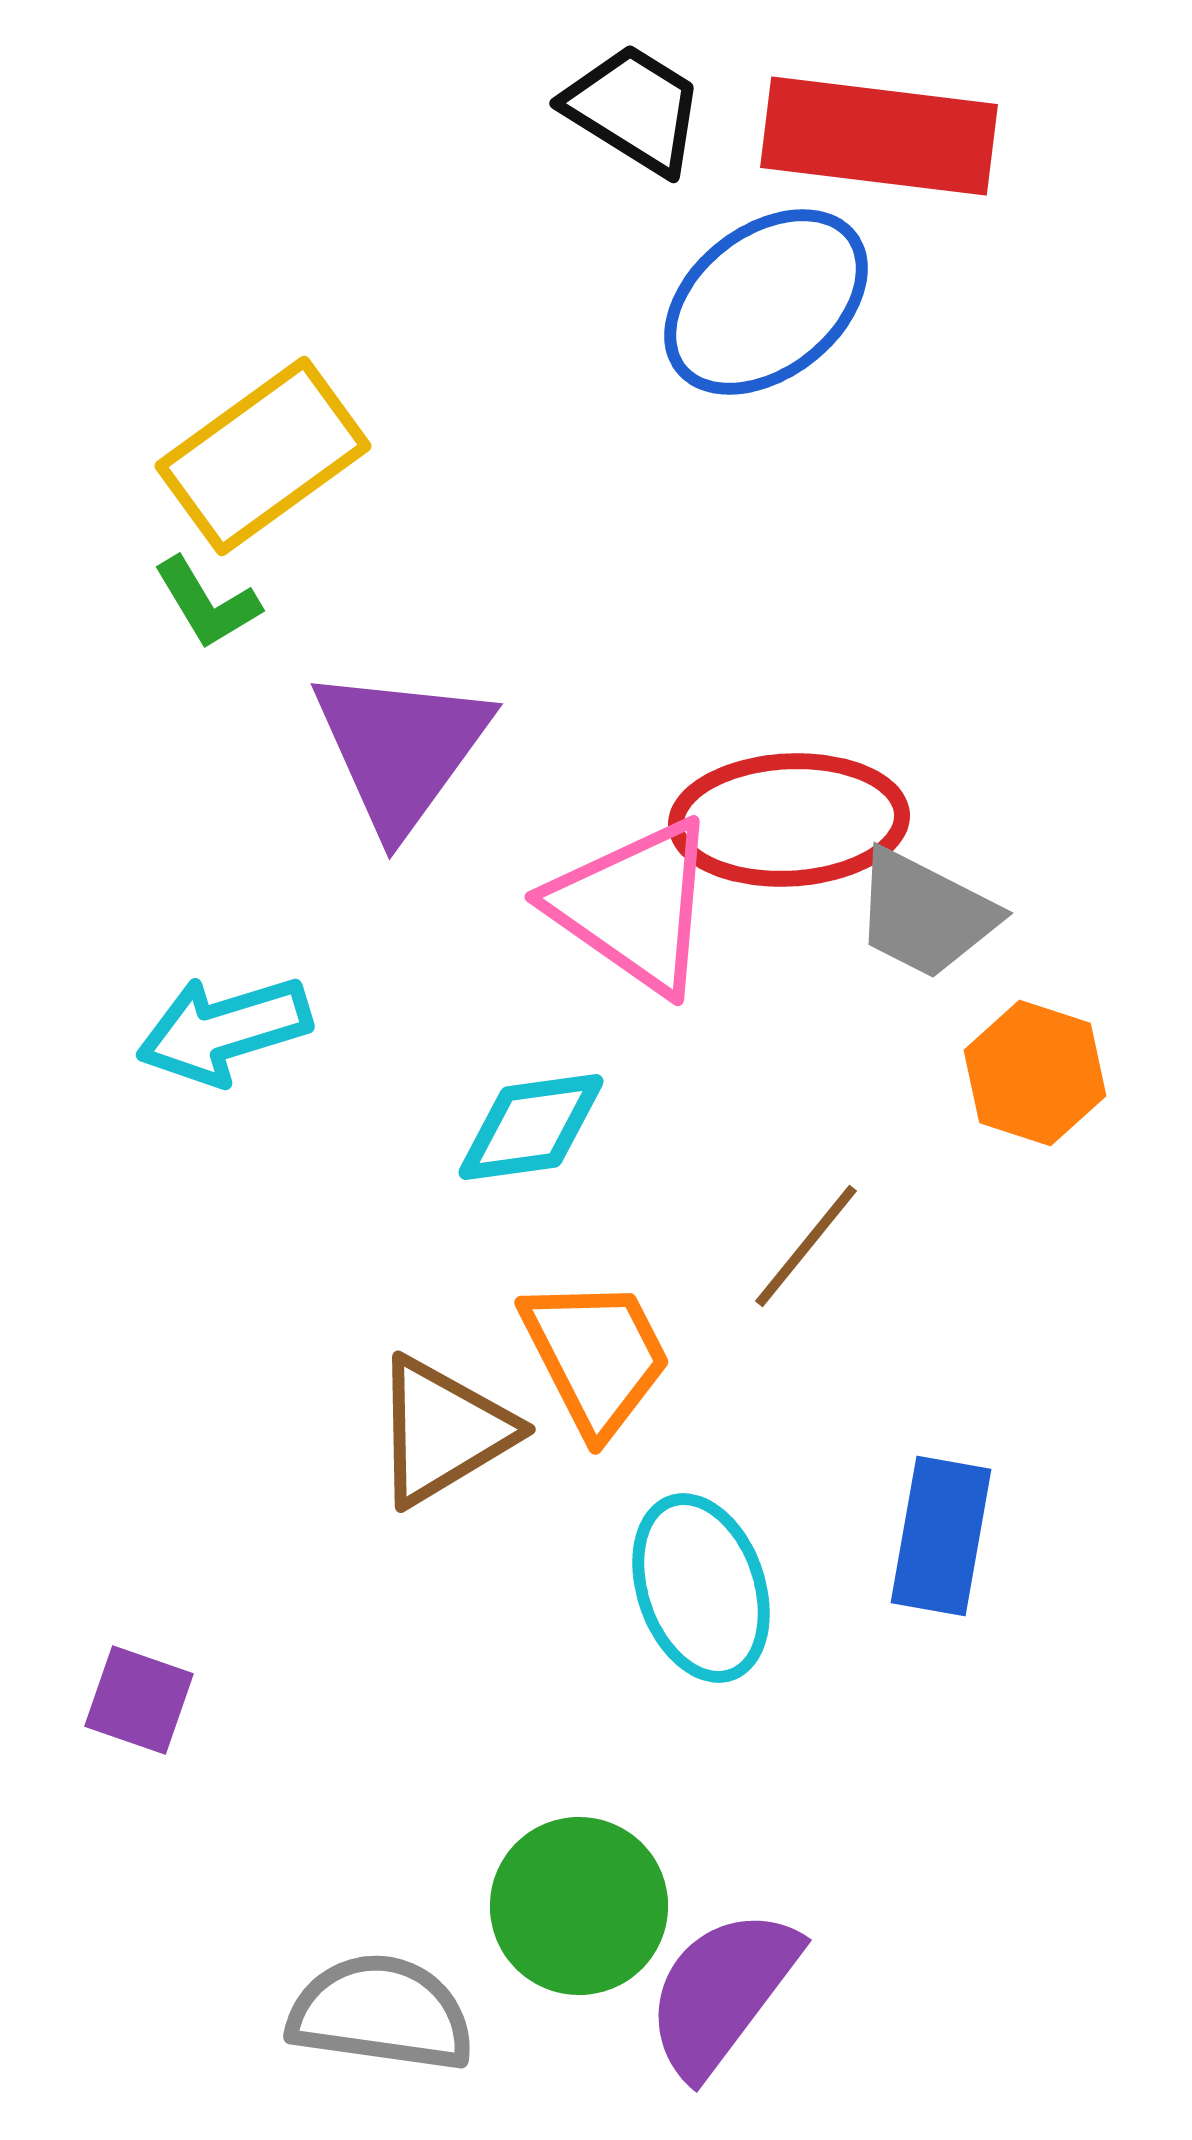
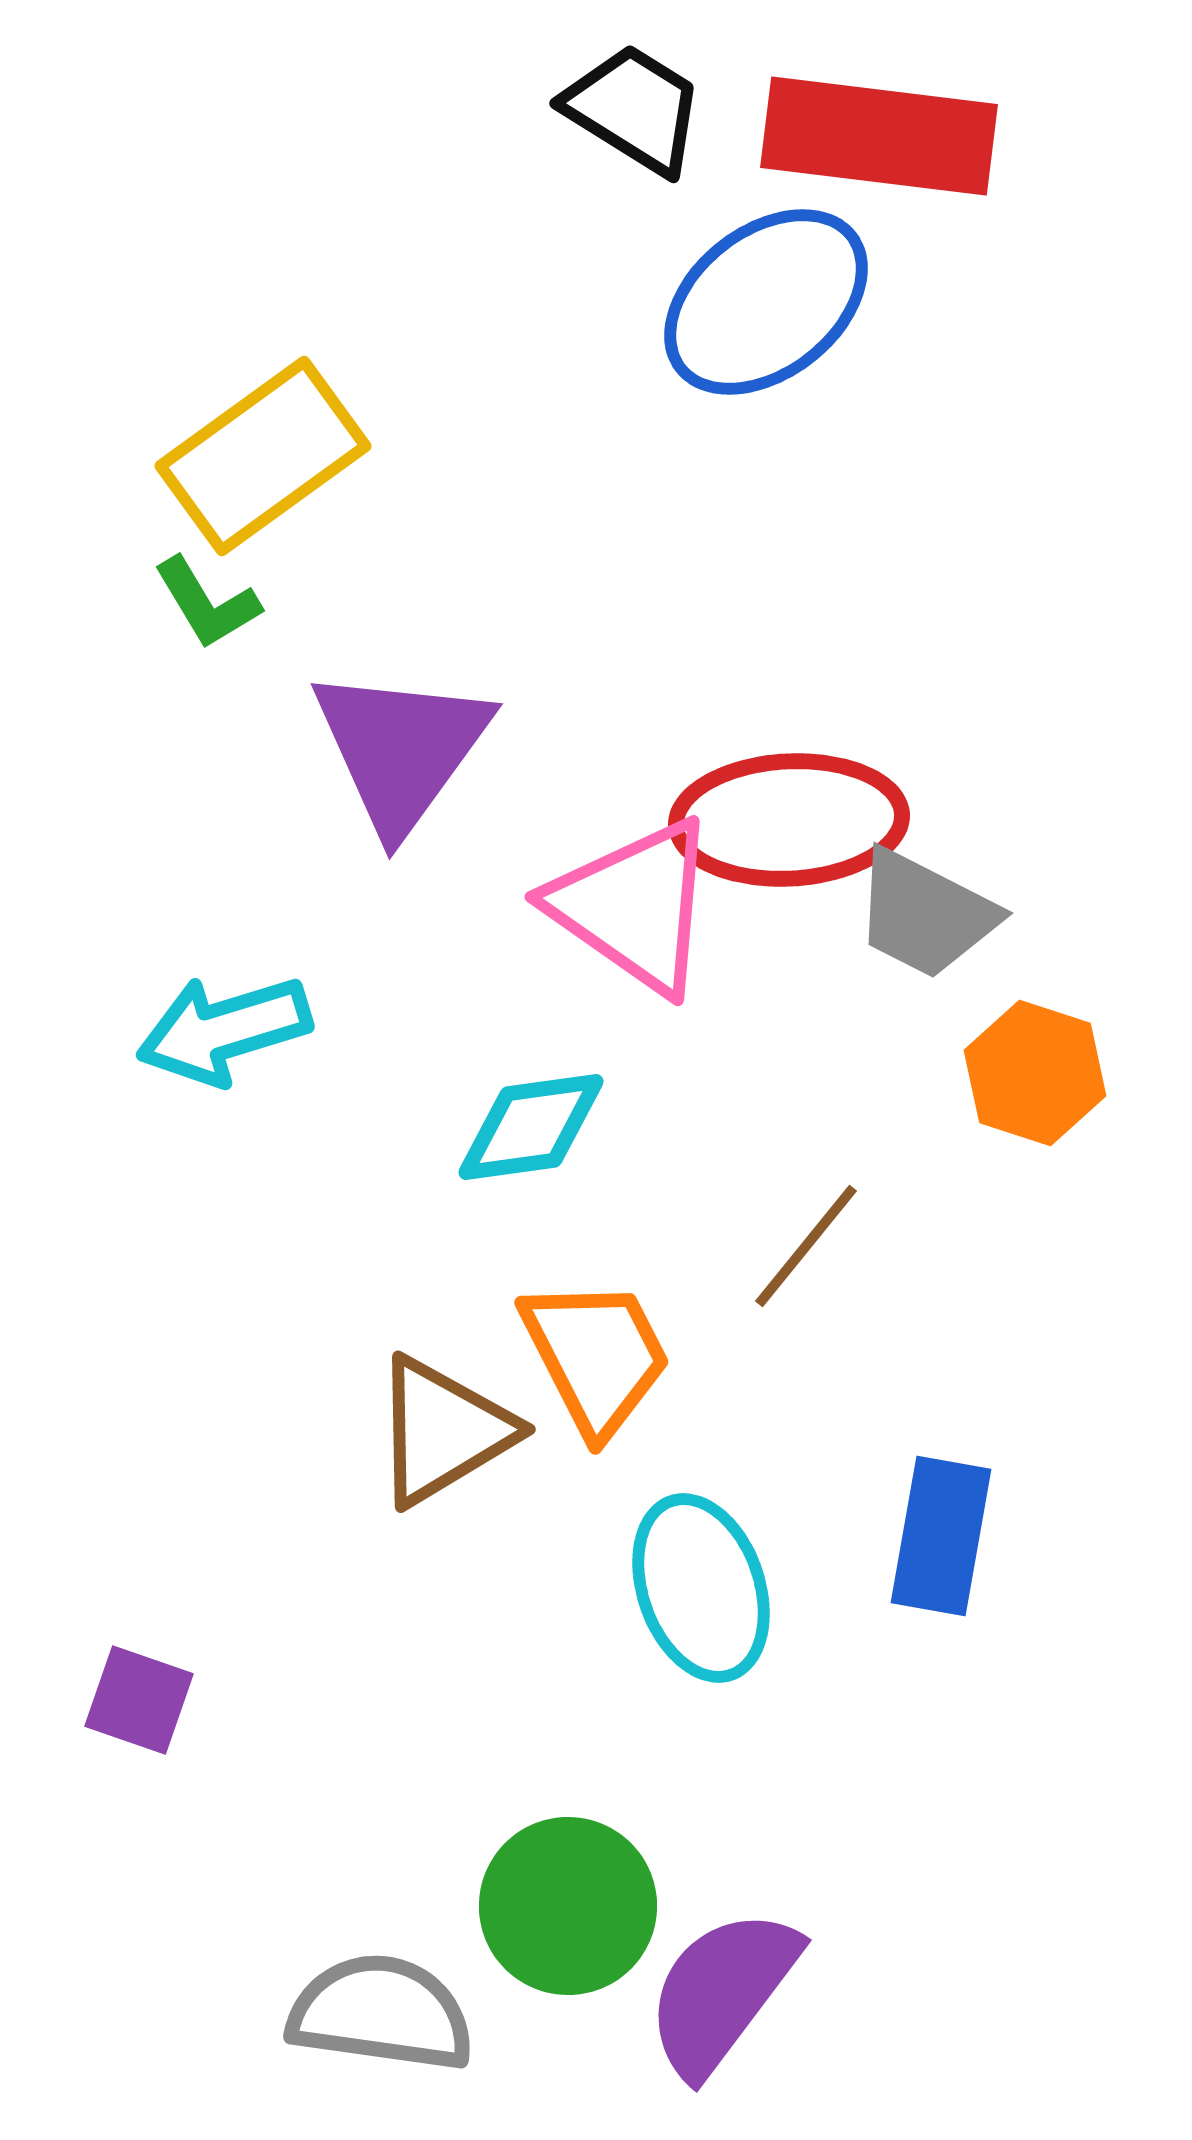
green circle: moved 11 px left
